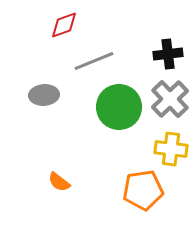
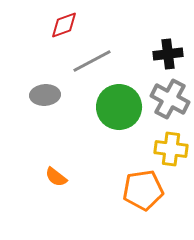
gray line: moved 2 px left; rotated 6 degrees counterclockwise
gray ellipse: moved 1 px right
gray cross: rotated 18 degrees counterclockwise
orange semicircle: moved 3 px left, 5 px up
